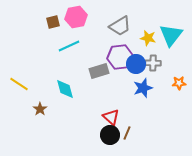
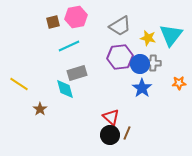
blue circle: moved 4 px right
gray rectangle: moved 22 px left, 2 px down
blue star: moved 1 px left; rotated 18 degrees counterclockwise
